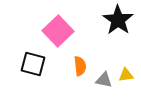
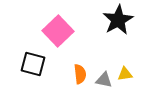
black star: rotated 8 degrees clockwise
orange semicircle: moved 8 px down
yellow triangle: moved 1 px left, 1 px up
